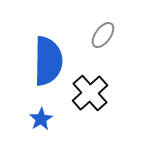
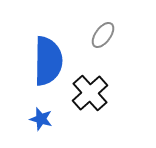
blue star: rotated 25 degrees counterclockwise
